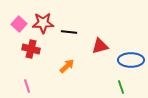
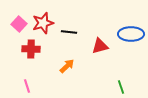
red star: rotated 15 degrees counterclockwise
red cross: rotated 12 degrees counterclockwise
blue ellipse: moved 26 px up
